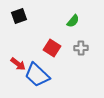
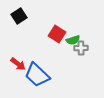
black square: rotated 14 degrees counterclockwise
green semicircle: moved 19 px down; rotated 32 degrees clockwise
red square: moved 5 px right, 14 px up
